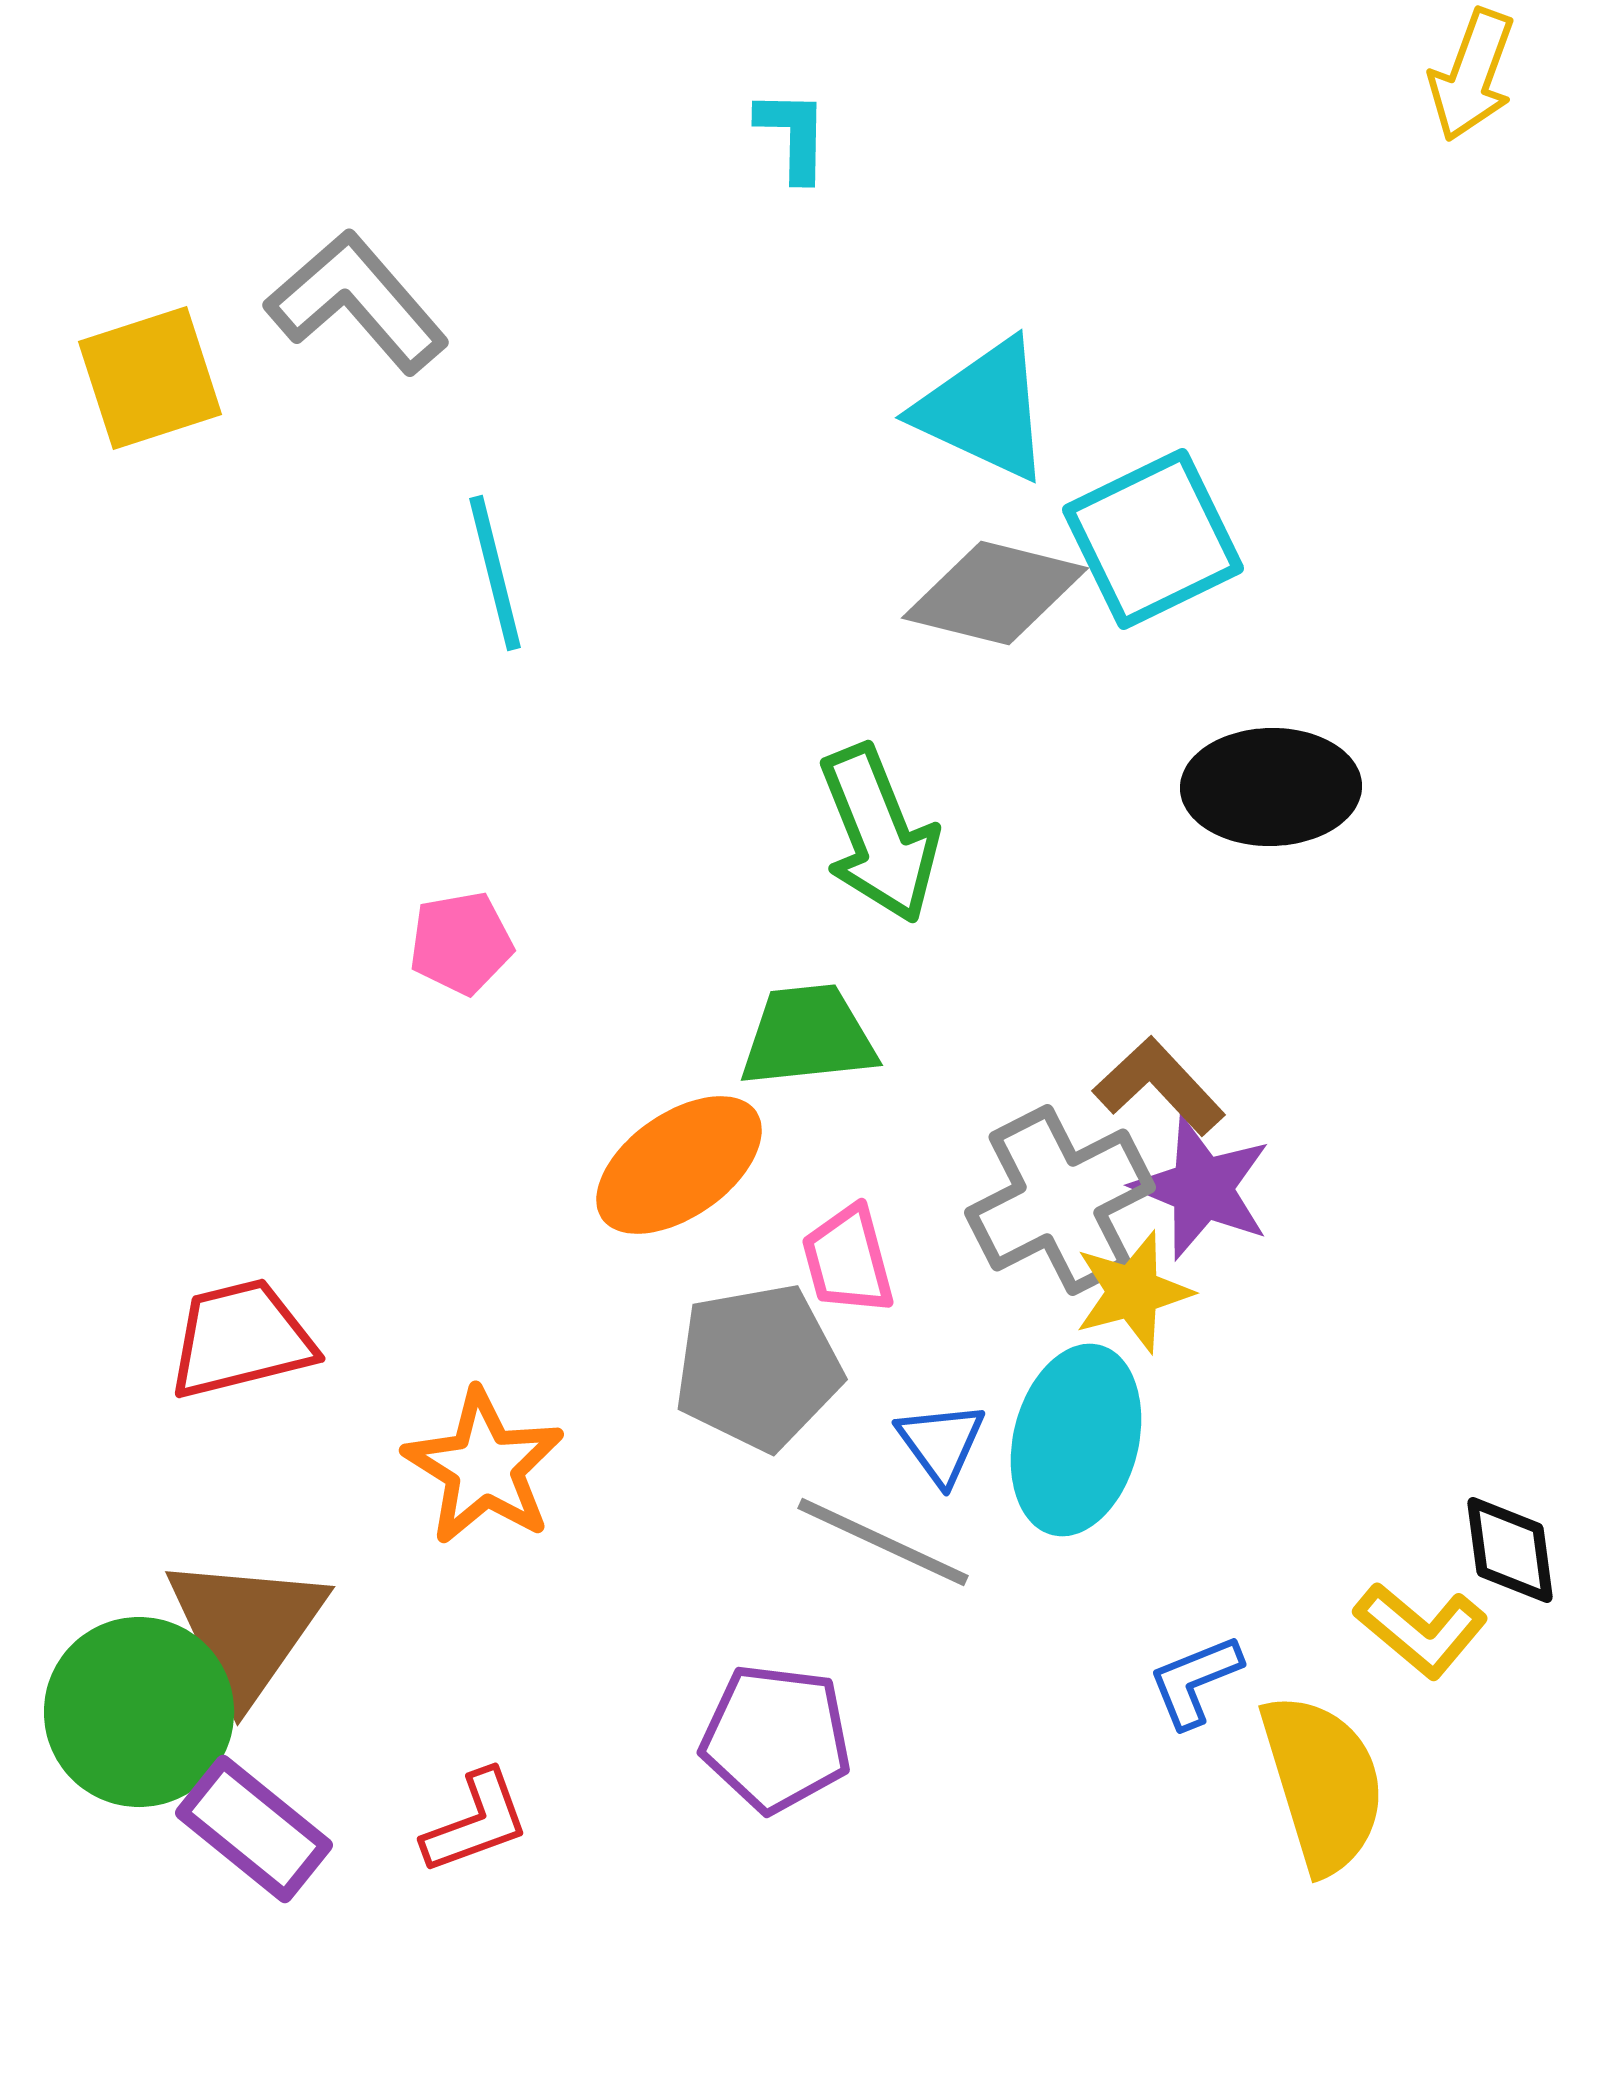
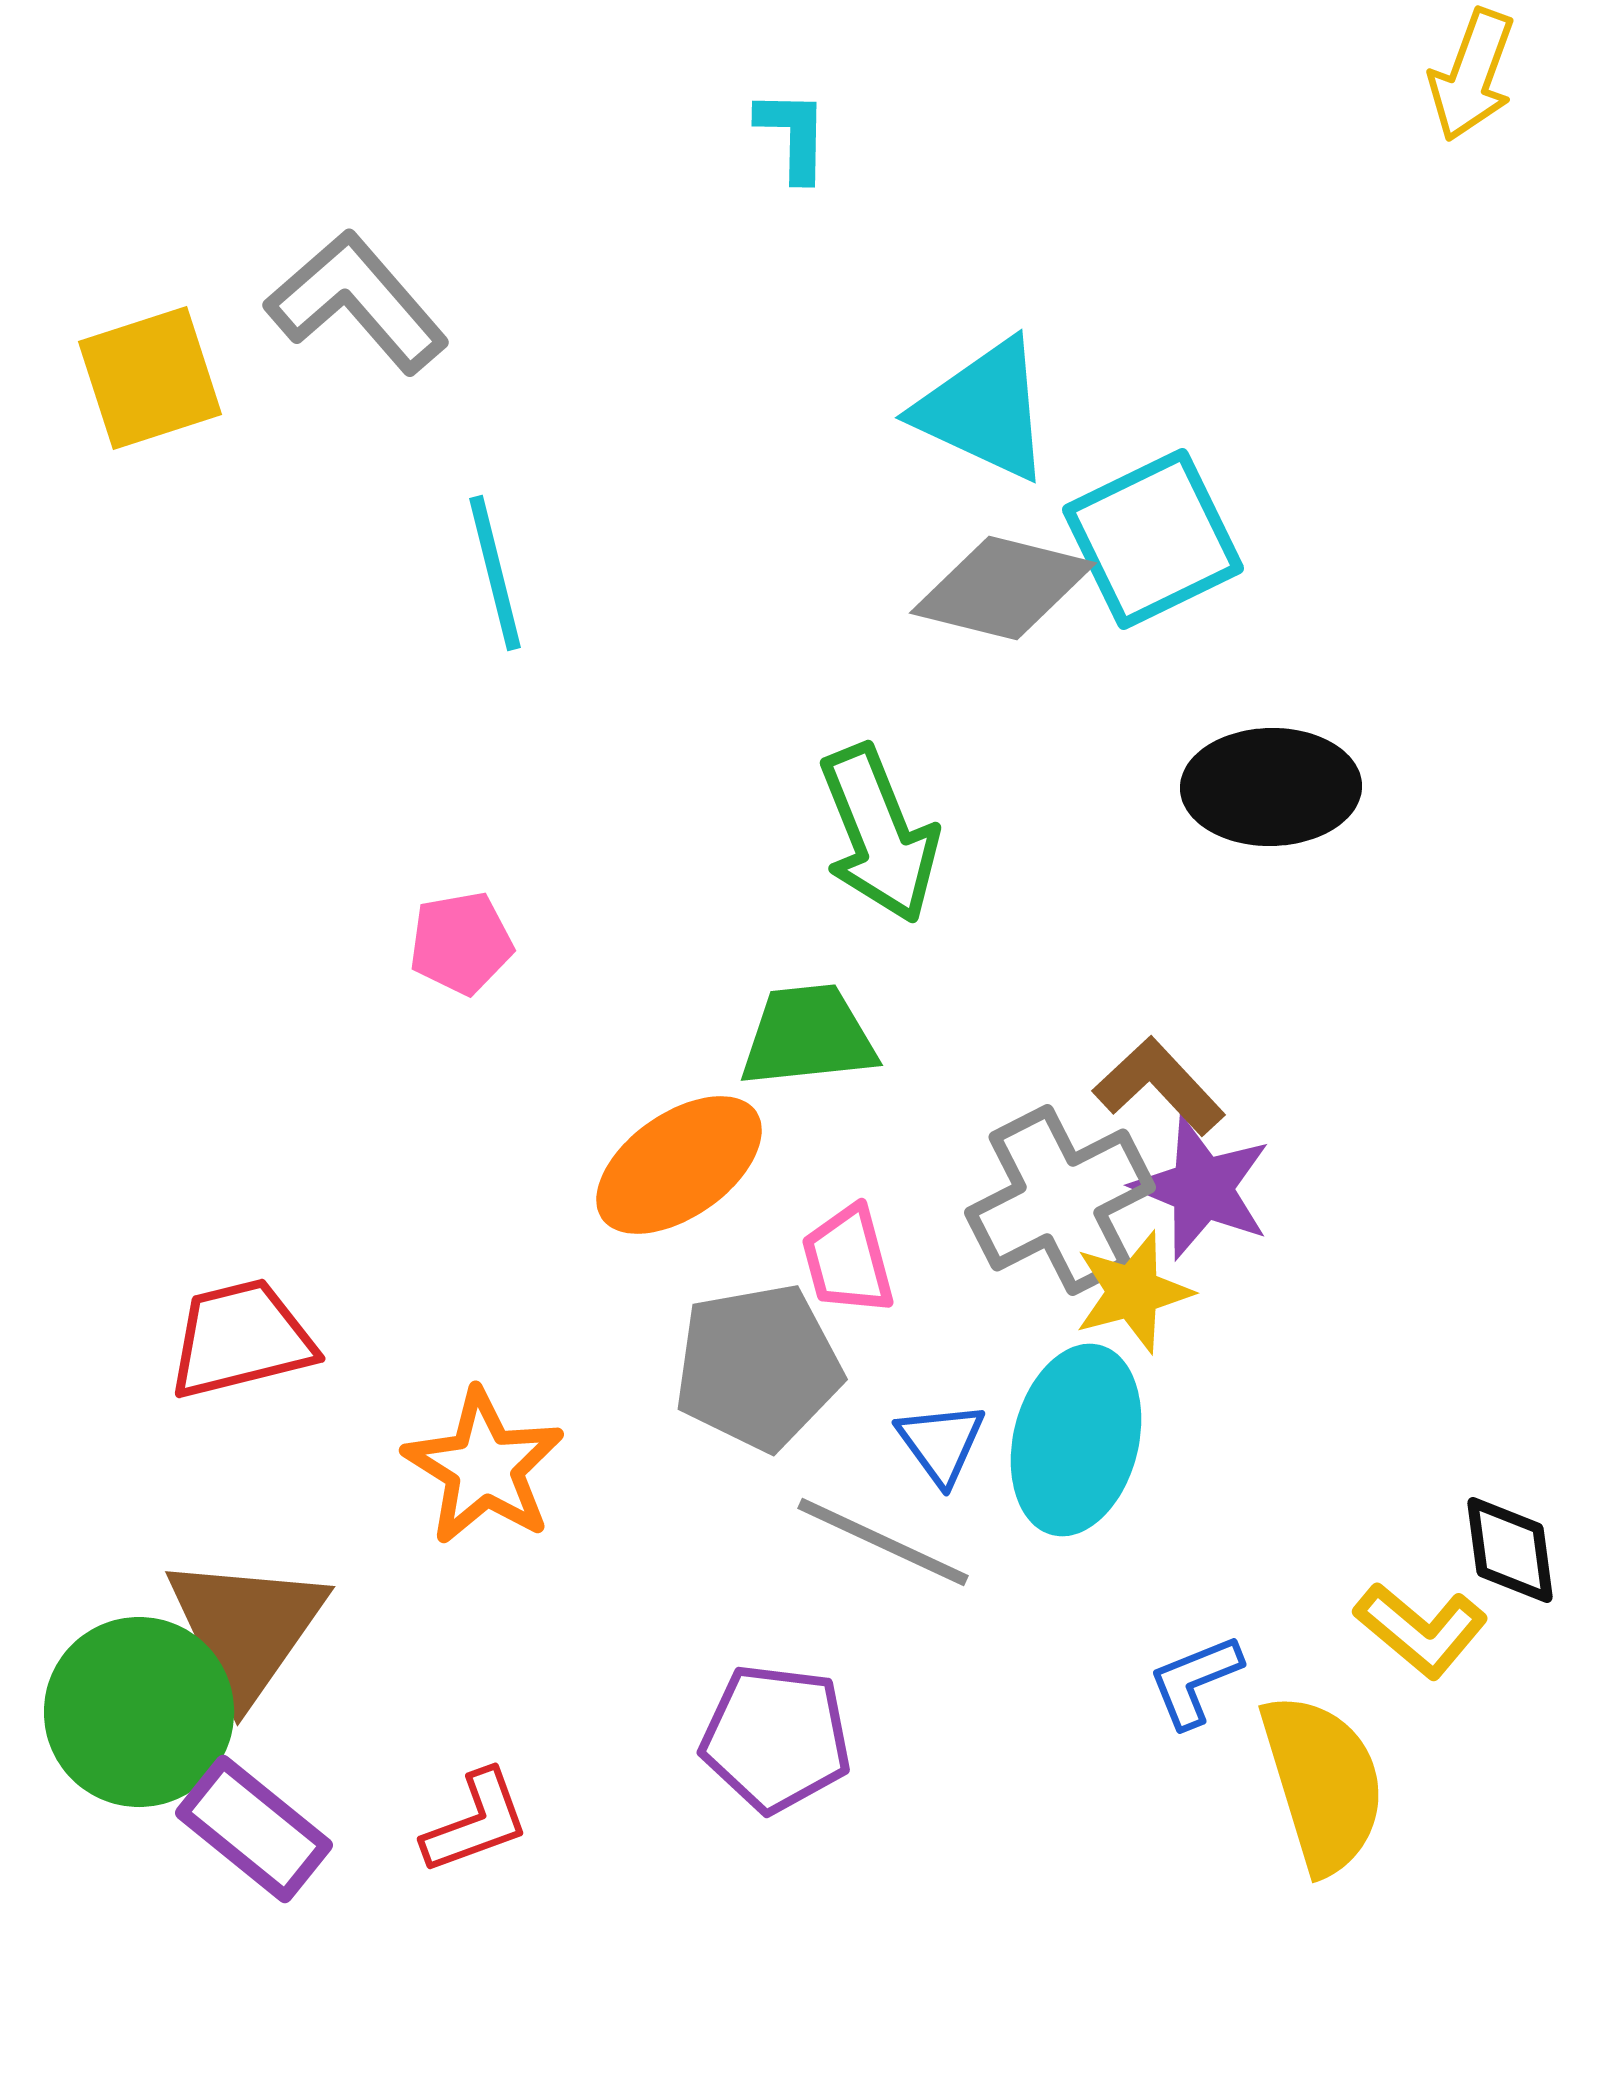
gray diamond: moved 8 px right, 5 px up
